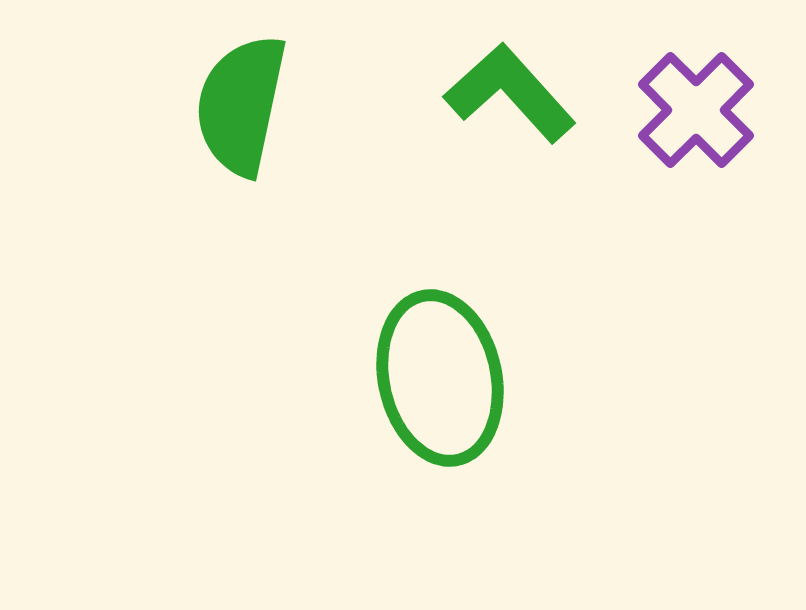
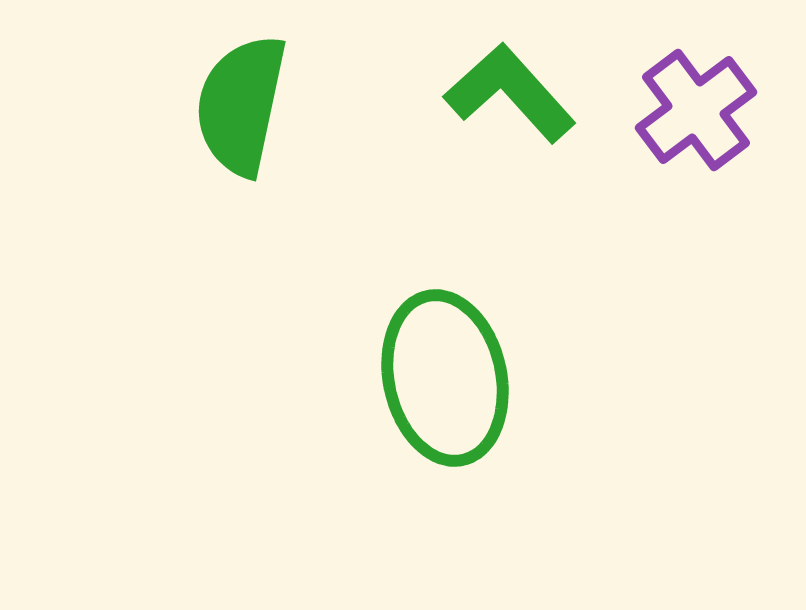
purple cross: rotated 8 degrees clockwise
green ellipse: moved 5 px right
